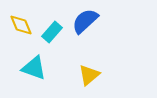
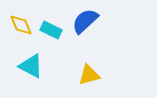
cyan rectangle: moved 1 px left, 2 px up; rotated 75 degrees clockwise
cyan triangle: moved 3 px left, 2 px up; rotated 8 degrees clockwise
yellow triangle: rotated 25 degrees clockwise
